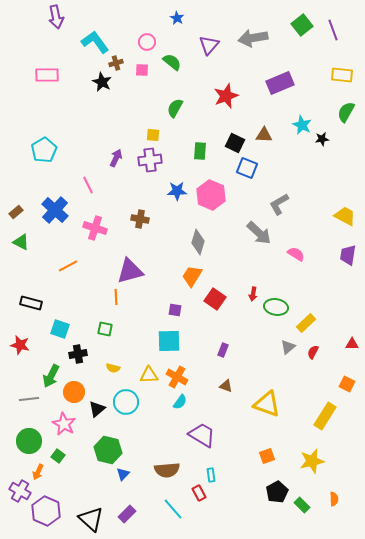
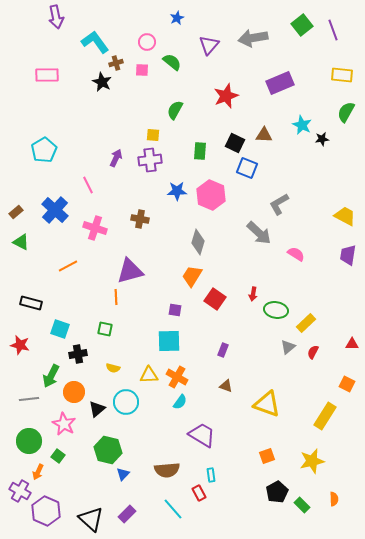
blue star at (177, 18): rotated 16 degrees clockwise
green semicircle at (175, 108): moved 2 px down
green ellipse at (276, 307): moved 3 px down
